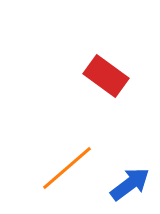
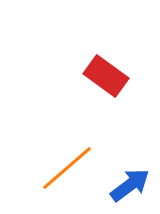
blue arrow: moved 1 px down
